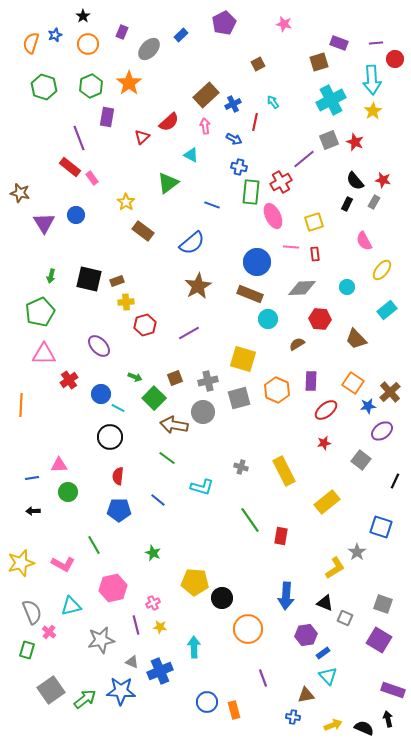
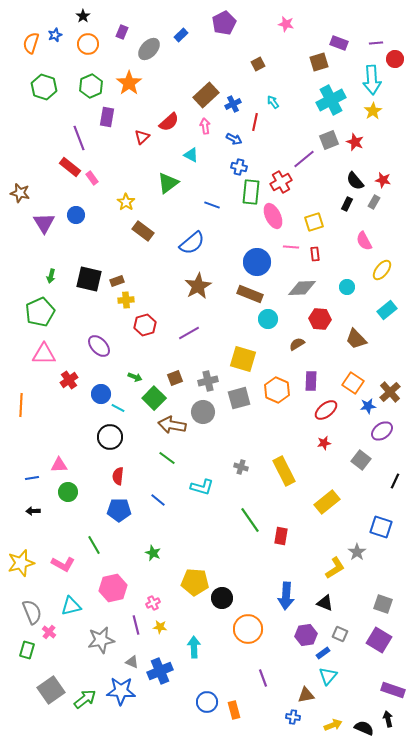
pink star at (284, 24): moved 2 px right
yellow cross at (126, 302): moved 2 px up
brown arrow at (174, 425): moved 2 px left
gray square at (345, 618): moved 5 px left, 16 px down
cyan triangle at (328, 676): rotated 24 degrees clockwise
